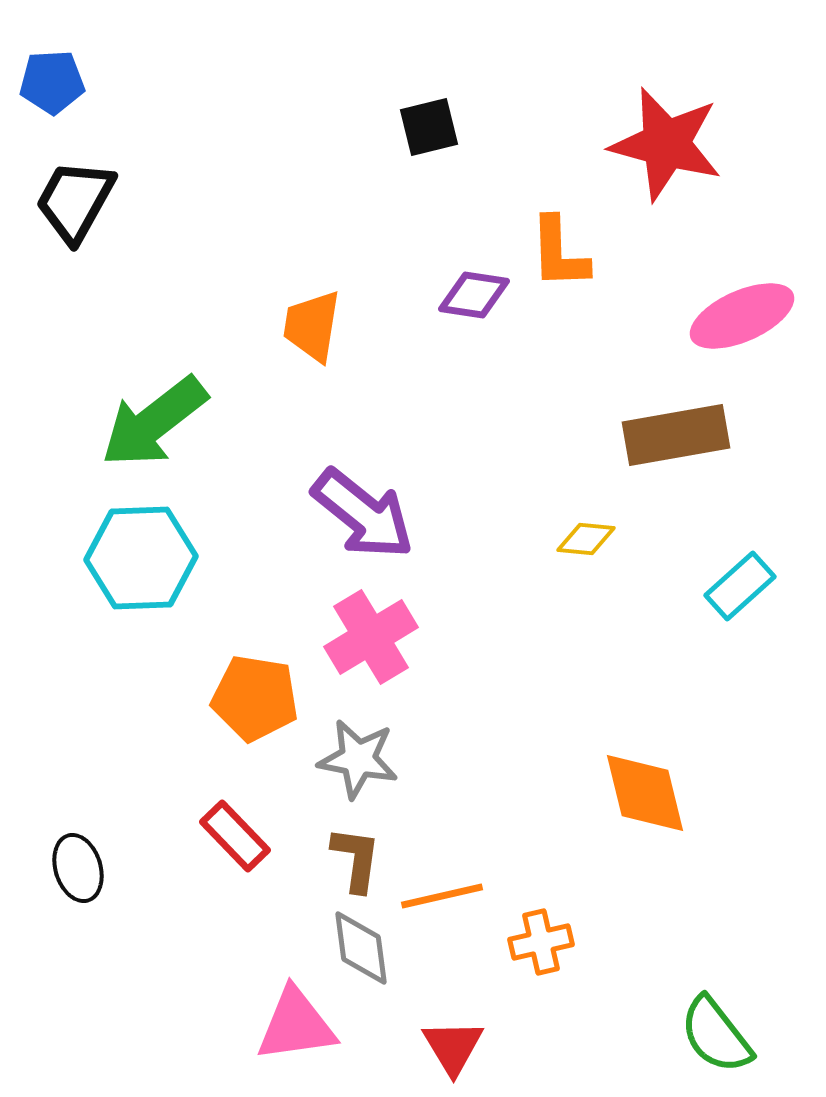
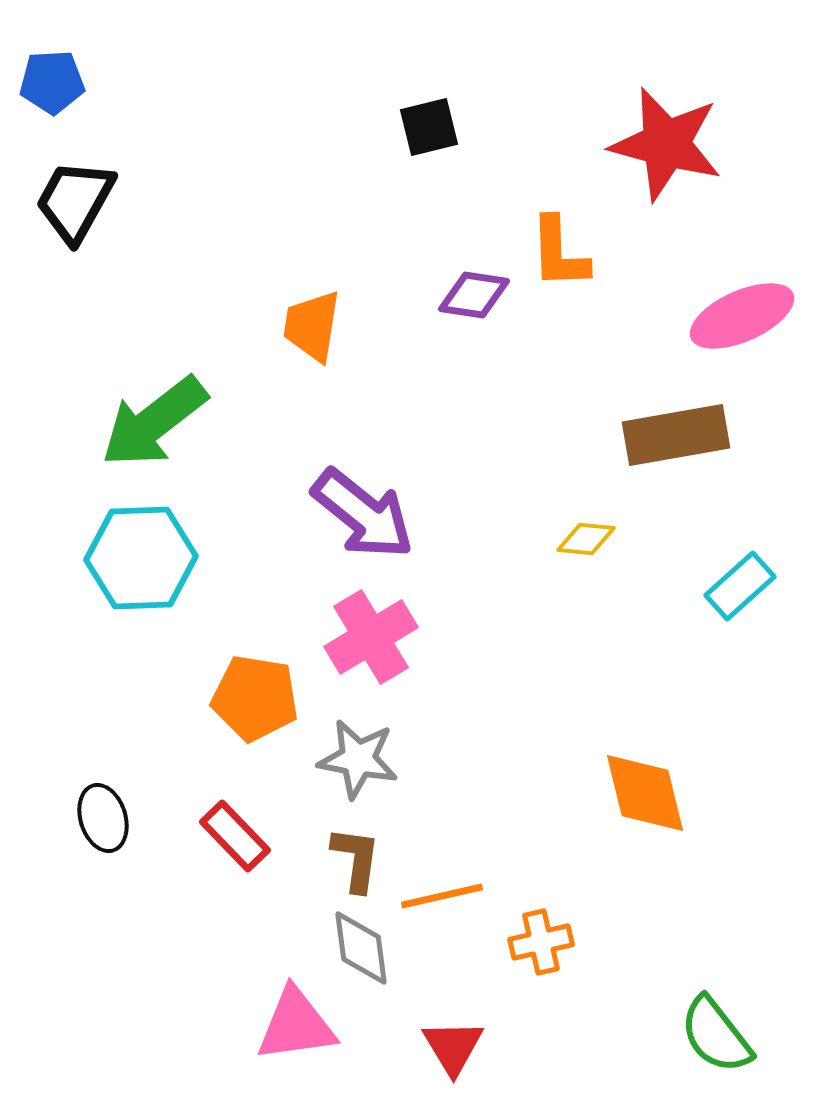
black ellipse: moved 25 px right, 50 px up
